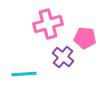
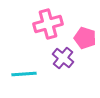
pink pentagon: rotated 10 degrees clockwise
purple cross: moved 1 px down
